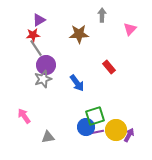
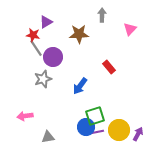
purple triangle: moved 7 px right, 2 px down
red star: rotated 16 degrees clockwise
purple circle: moved 7 px right, 8 px up
blue arrow: moved 3 px right, 3 px down; rotated 72 degrees clockwise
pink arrow: moved 1 px right; rotated 63 degrees counterclockwise
yellow circle: moved 3 px right
purple arrow: moved 9 px right, 1 px up
